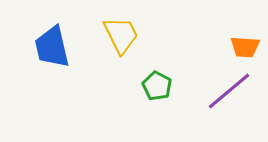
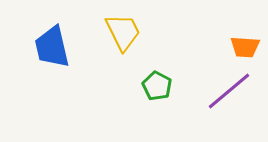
yellow trapezoid: moved 2 px right, 3 px up
